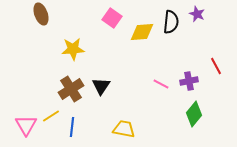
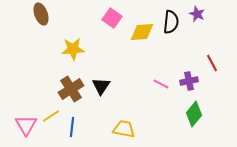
red line: moved 4 px left, 3 px up
